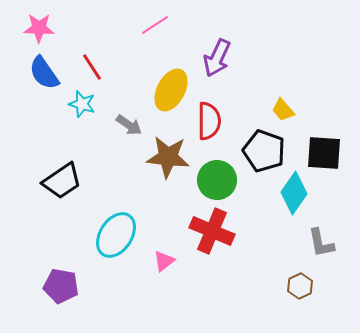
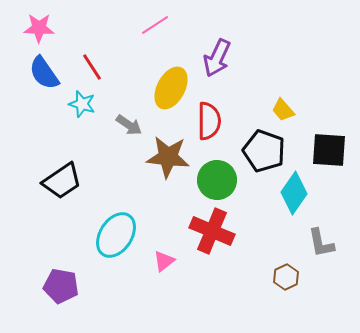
yellow ellipse: moved 2 px up
black square: moved 5 px right, 3 px up
brown hexagon: moved 14 px left, 9 px up
